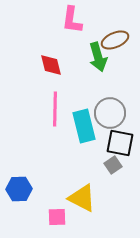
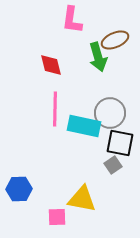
cyan rectangle: rotated 64 degrees counterclockwise
yellow triangle: moved 1 px down; rotated 16 degrees counterclockwise
